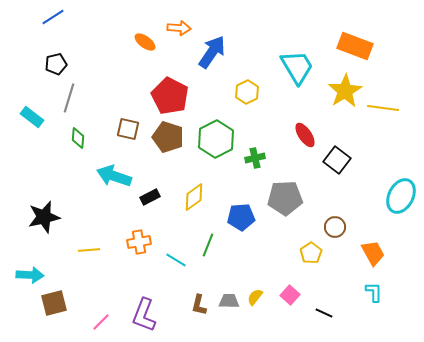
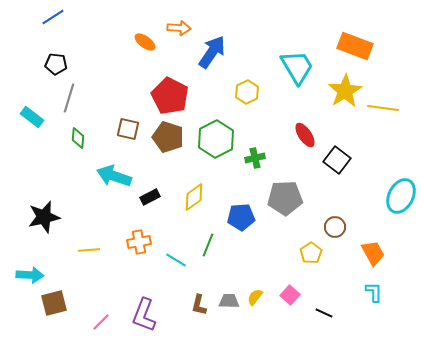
black pentagon at (56, 64): rotated 20 degrees clockwise
